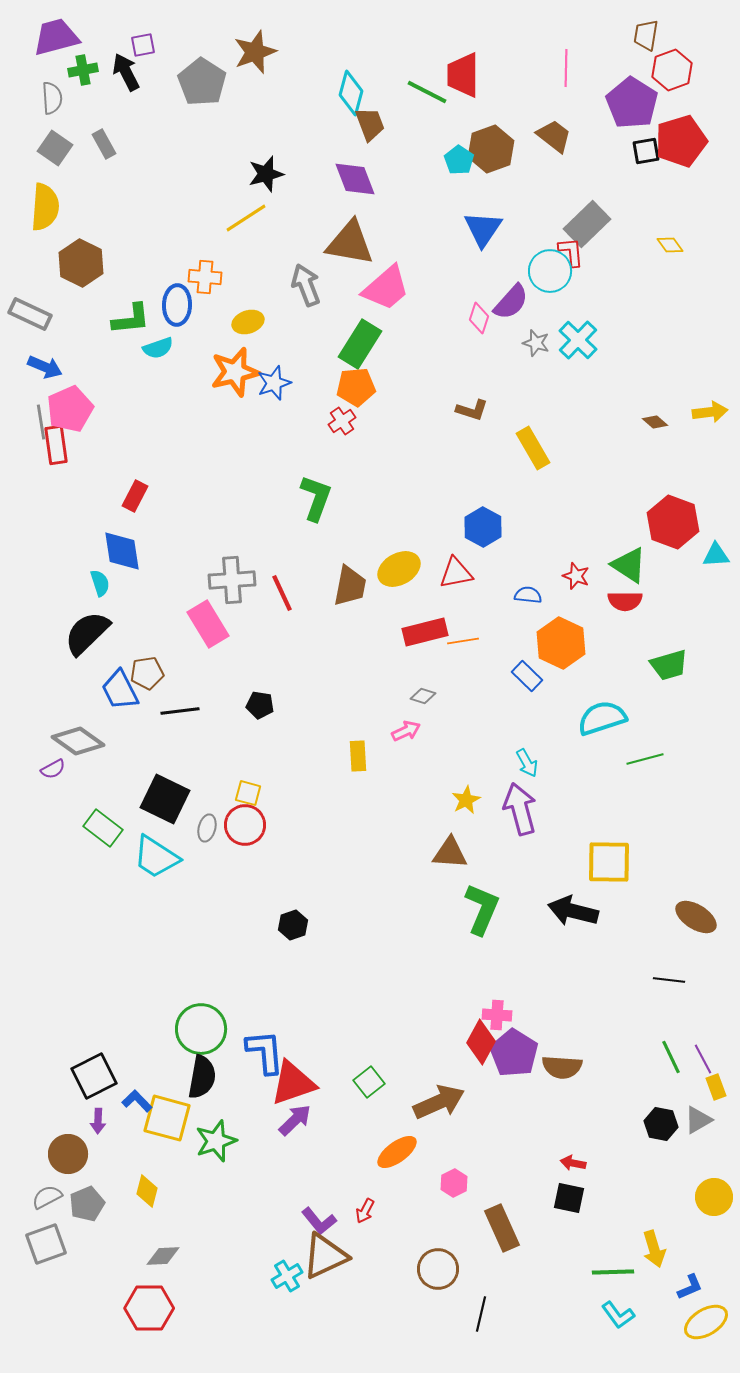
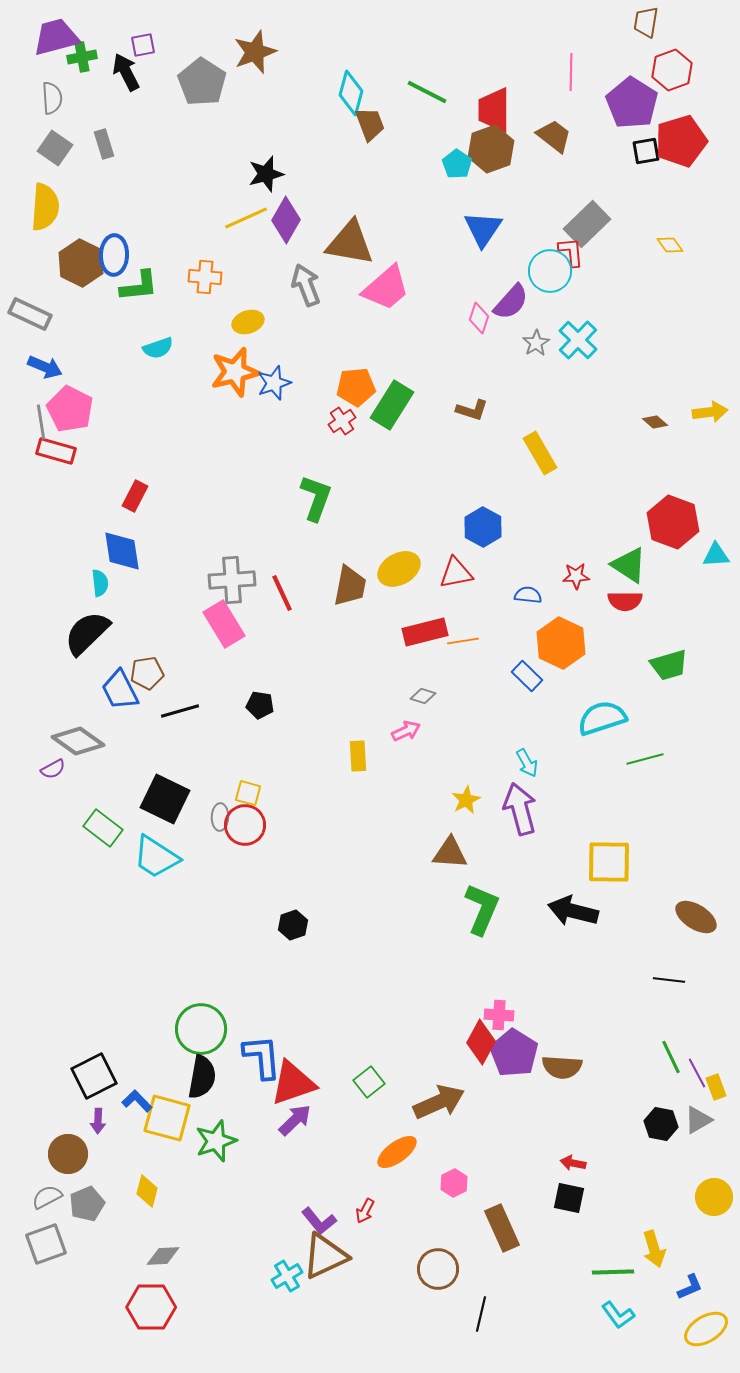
brown trapezoid at (646, 35): moved 13 px up
pink line at (566, 68): moved 5 px right, 4 px down
green cross at (83, 70): moved 1 px left, 13 px up
red trapezoid at (463, 75): moved 31 px right, 35 px down
gray rectangle at (104, 144): rotated 12 degrees clockwise
cyan pentagon at (459, 160): moved 2 px left, 4 px down
purple diamond at (355, 179): moved 69 px left, 41 px down; rotated 51 degrees clockwise
yellow line at (246, 218): rotated 9 degrees clockwise
blue ellipse at (177, 305): moved 63 px left, 50 px up
green L-shape at (131, 319): moved 8 px right, 33 px up
gray star at (536, 343): rotated 24 degrees clockwise
green rectangle at (360, 344): moved 32 px right, 61 px down
pink pentagon at (70, 409): rotated 21 degrees counterclockwise
red rectangle at (56, 445): moved 6 px down; rotated 66 degrees counterclockwise
yellow rectangle at (533, 448): moved 7 px right, 5 px down
red star at (576, 576): rotated 24 degrees counterclockwise
cyan semicircle at (100, 583): rotated 12 degrees clockwise
pink rectangle at (208, 624): moved 16 px right
black line at (180, 711): rotated 9 degrees counterclockwise
gray ellipse at (207, 828): moved 13 px right, 11 px up; rotated 12 degrees counterclockwise
pink cross at (497, 1015): moved 2 px right
blue L-shape at (265, 1052): moved 3 px left, 5 px down
purple line at (703, 1059): moved 6 px left, 14 px down
red hexagon at (149, 1308): moved 2 px right, 1 px up
yellow ellipse at (706, 1322): moved 7 px down
